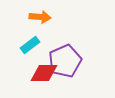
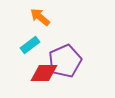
orange arrow: rotated 145 degrees counterclockwise
